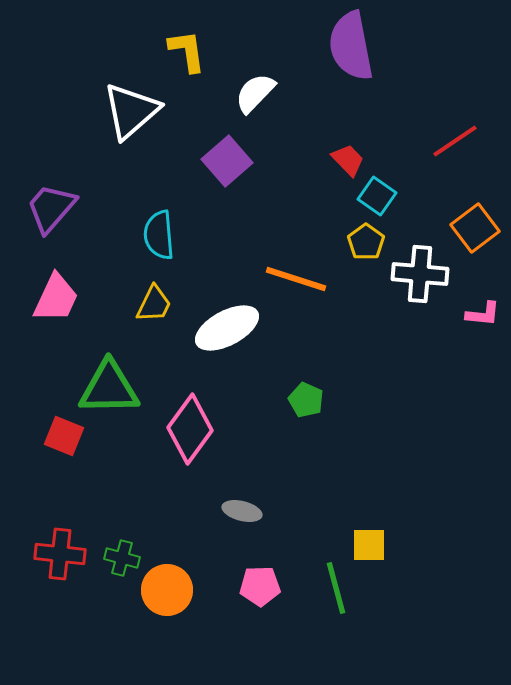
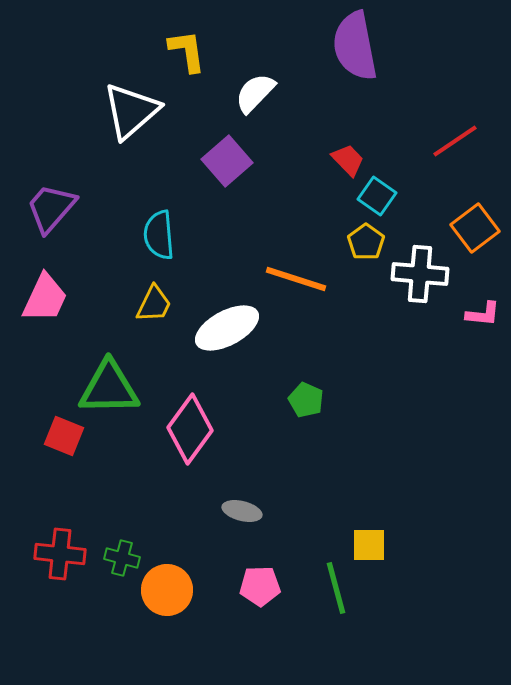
purple semicircle: moved 4 px right
pink trapezoid: moved 11 px left
